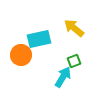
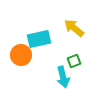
cyan arrow: rotated 135 degrees clockwise
